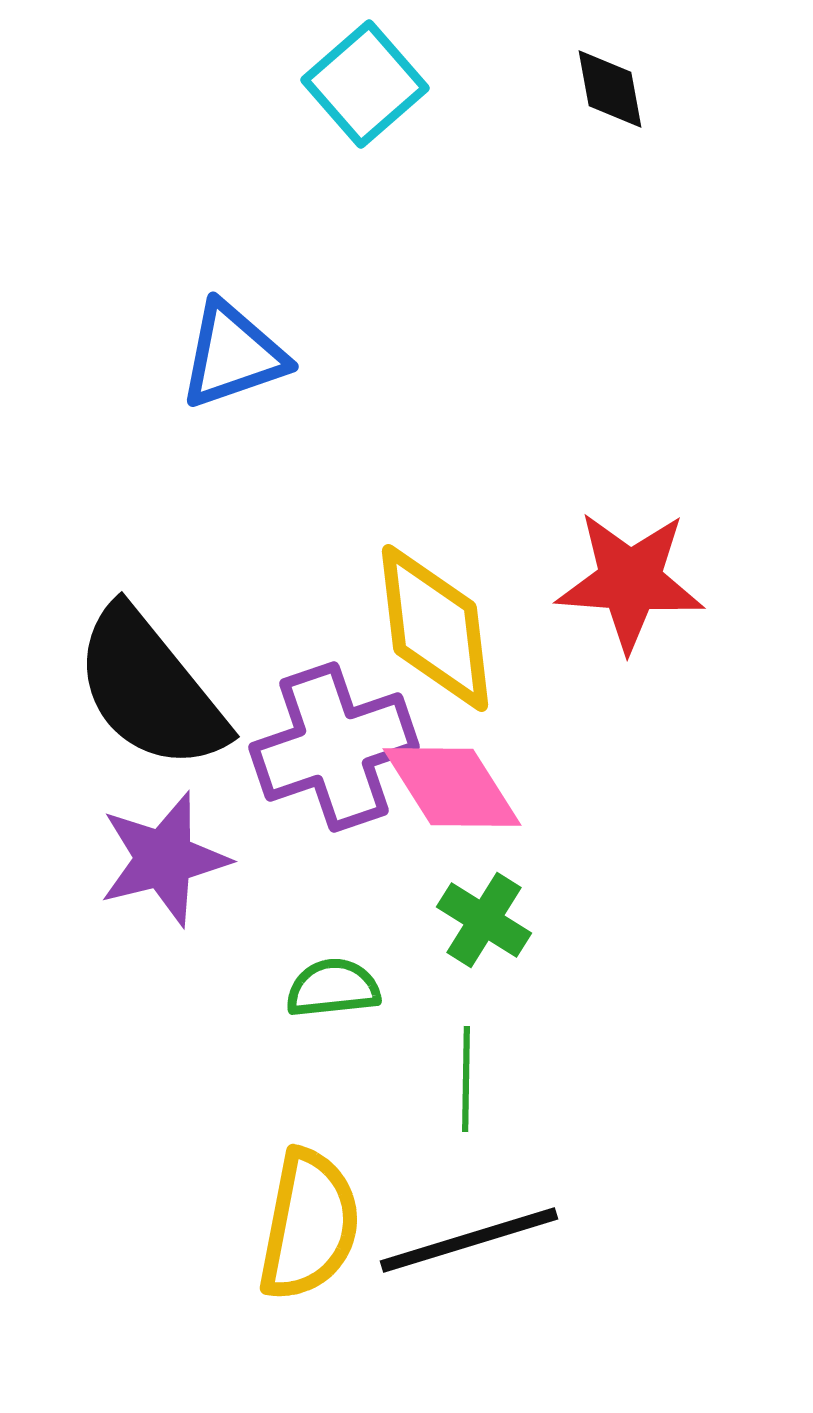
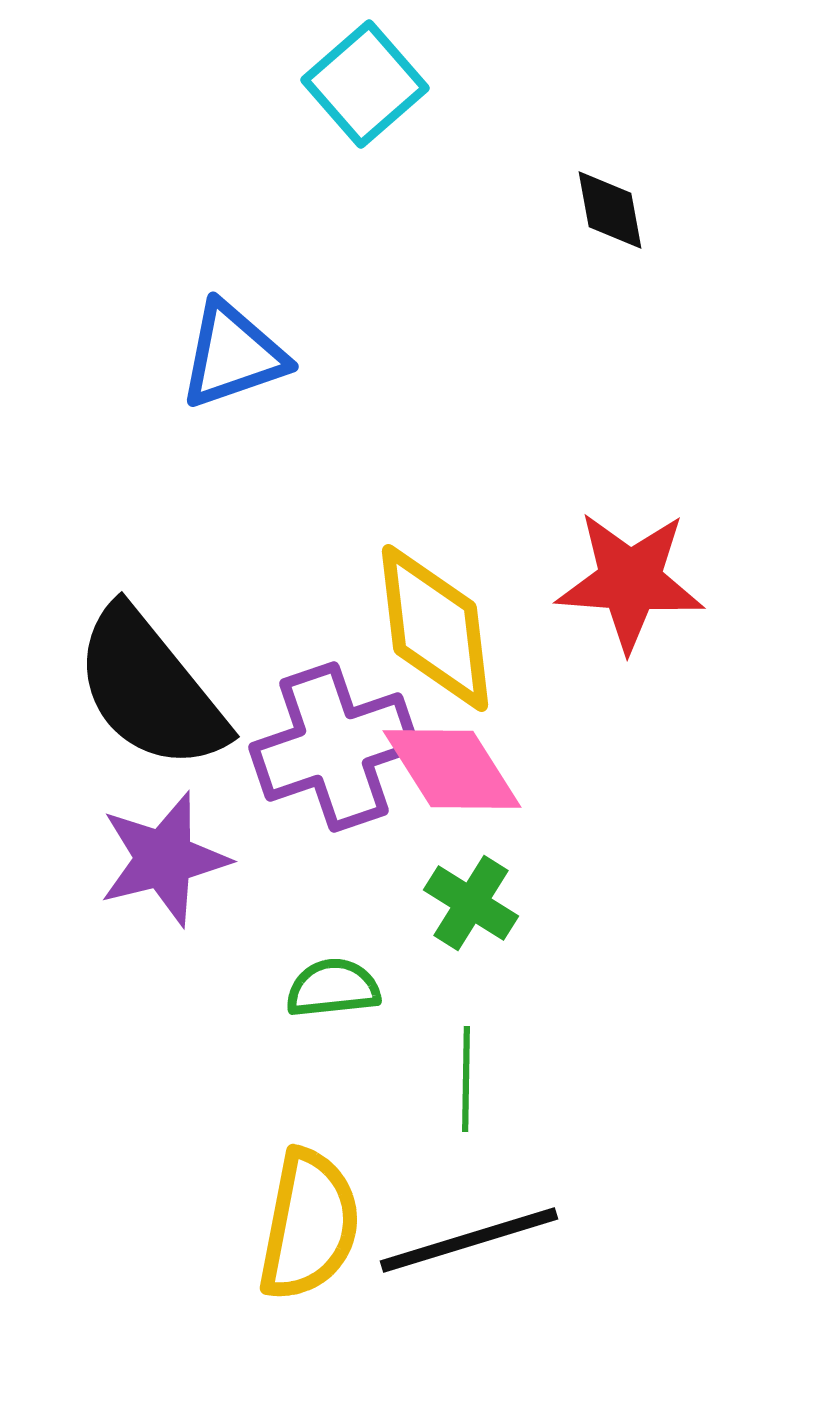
black diamond: moved 121 px down
pink diamond: moved 18 px up
green cross: moved 13 px left, 17 px up
